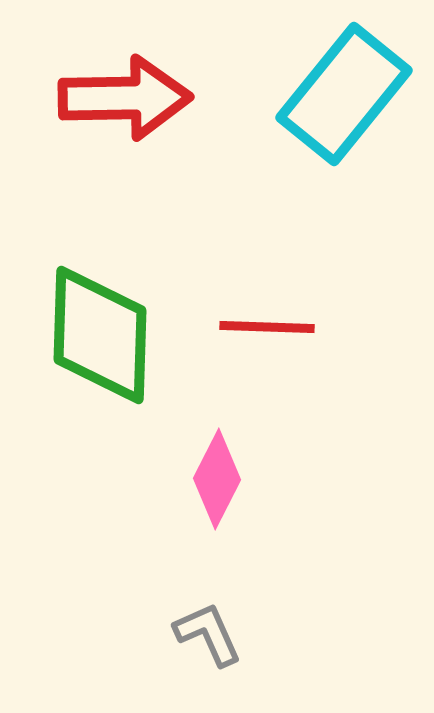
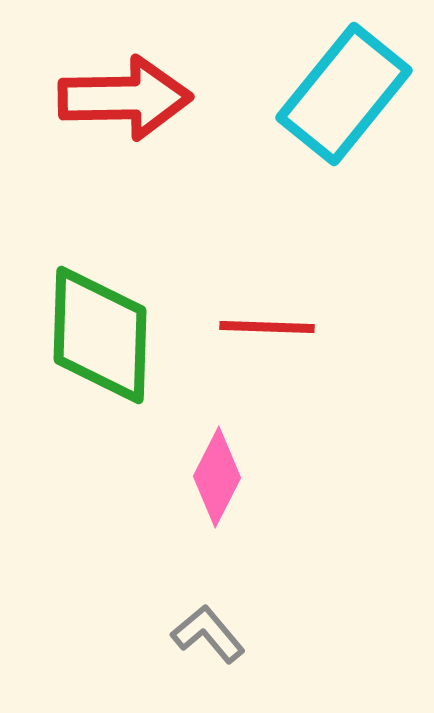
pink diamond: moved 2 px up
gray L-shape: rotated 16 degrees counterclockwise
